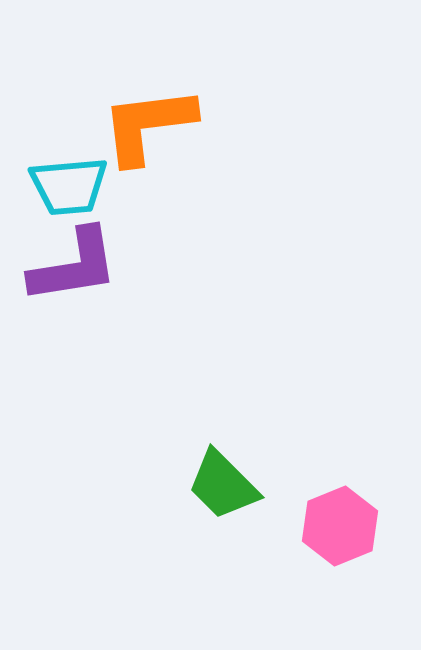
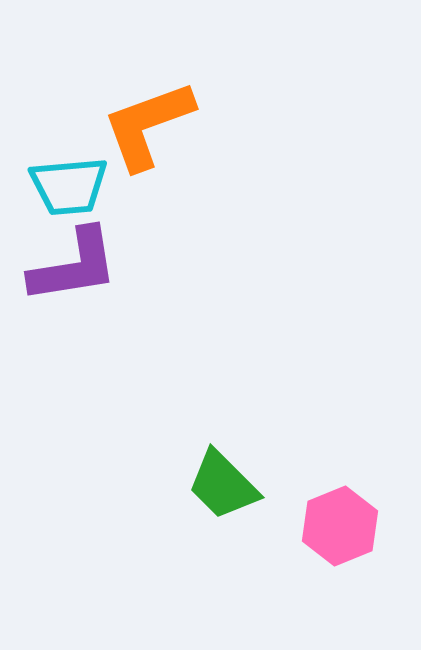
orange L-shape: rotated 13 degrees counterclockwise
